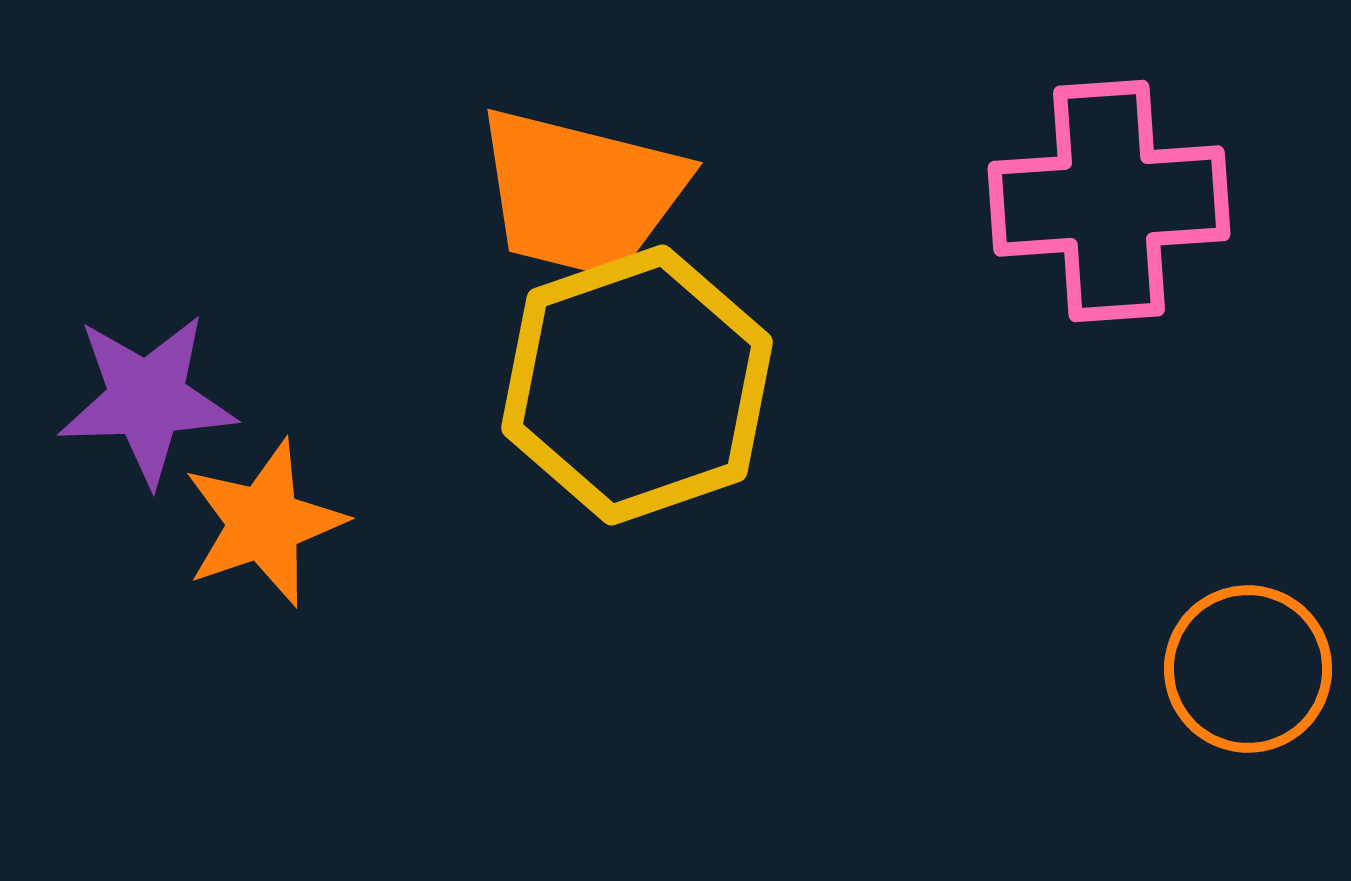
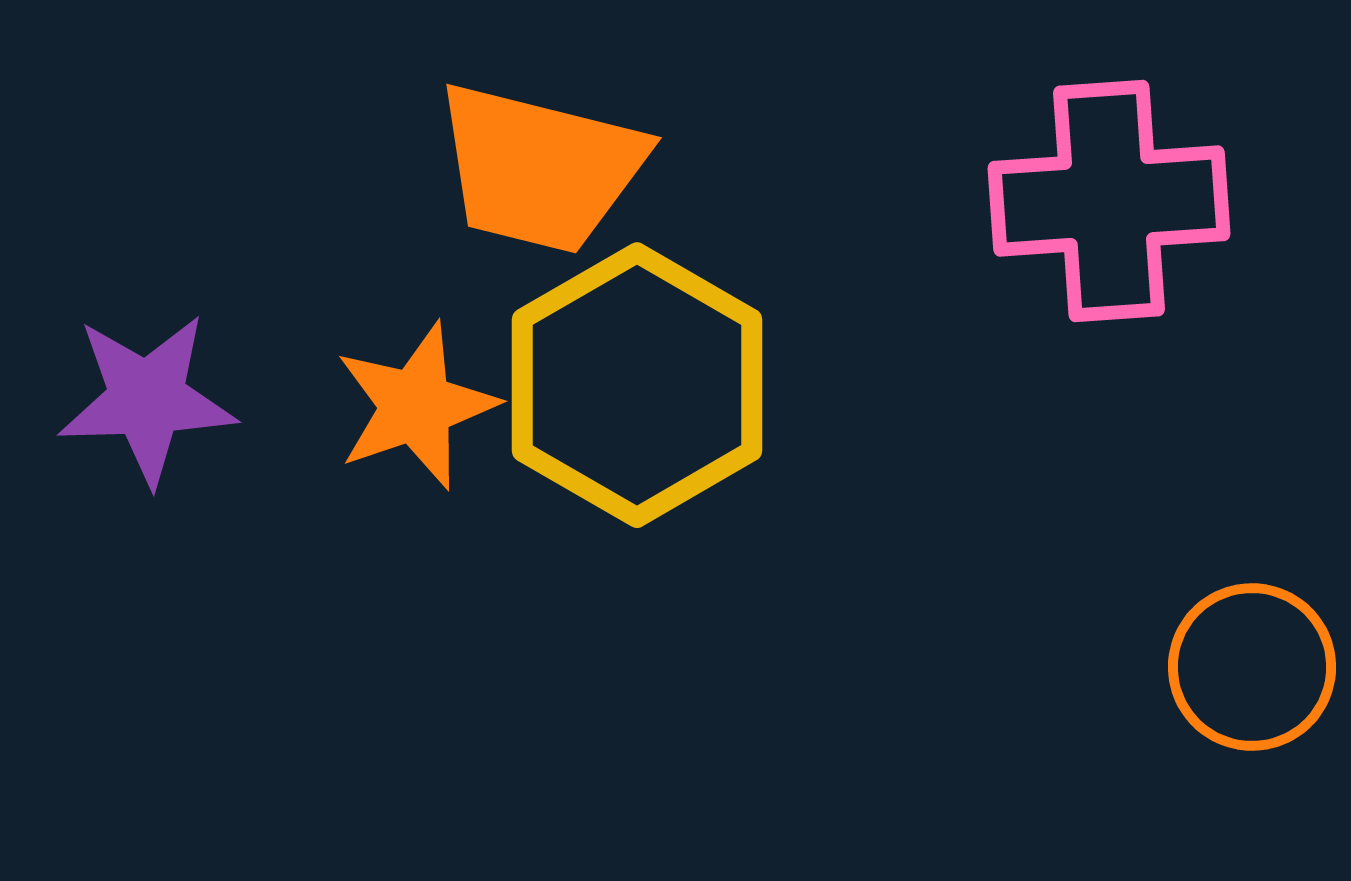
orange trapezoid: moved 41 px left, 25 px up
yellow hexagon: rotated 11 degrees counterclockwise
orange star: moved 152 px right, 117 px up
orange circle: moved 4 px right, 2 px up
